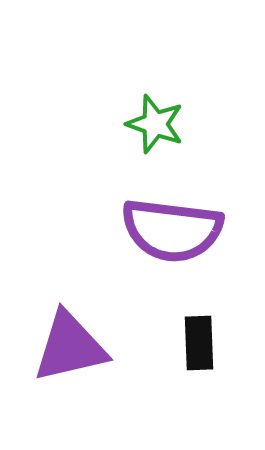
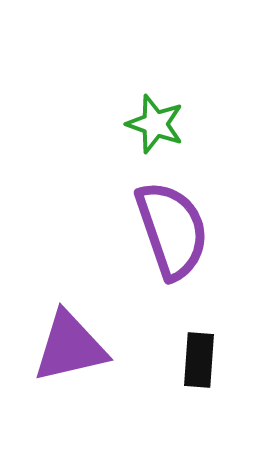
purple semicircle: rotated 116 degrees counterclockwise
black rectangle: moved 17 px down; rotated 6 degrees clockwise
